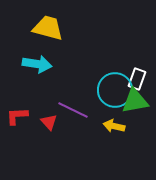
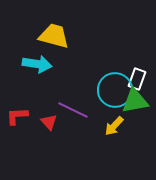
yellow trapezoid: moved 6 px right, 8 px down
yellow arrow: rotated 60 degrees counterclockwise
